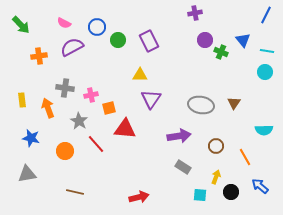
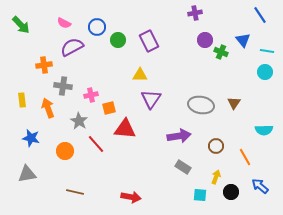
blue line: moved 6 px left; rotated 60 degrees counterclockwise
orange cross: moved 5 px right, 9 px down
gray cross: moved 2 px left, 2 px up
red arrow: moved 8 px left; rotated 24 degrees clockwise
